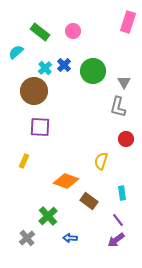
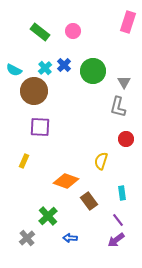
cyan semicircle: moved 2 px left, 18 px down; rotated 112 degrees counterclockwise
brown rectangle: rotated 18 degrees clockwise
